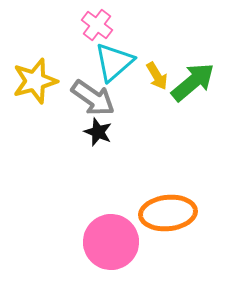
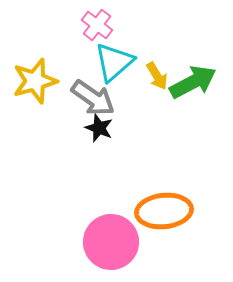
green arrow: rotated 12 degrees clockwise
black star: moved 1 px right, 4 px up
orange ellipse: moved 4 px left, 2 px up
